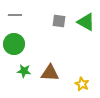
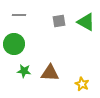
gray line: moved 4 px right
gray square: rotated 16 degrees counterclockwise
